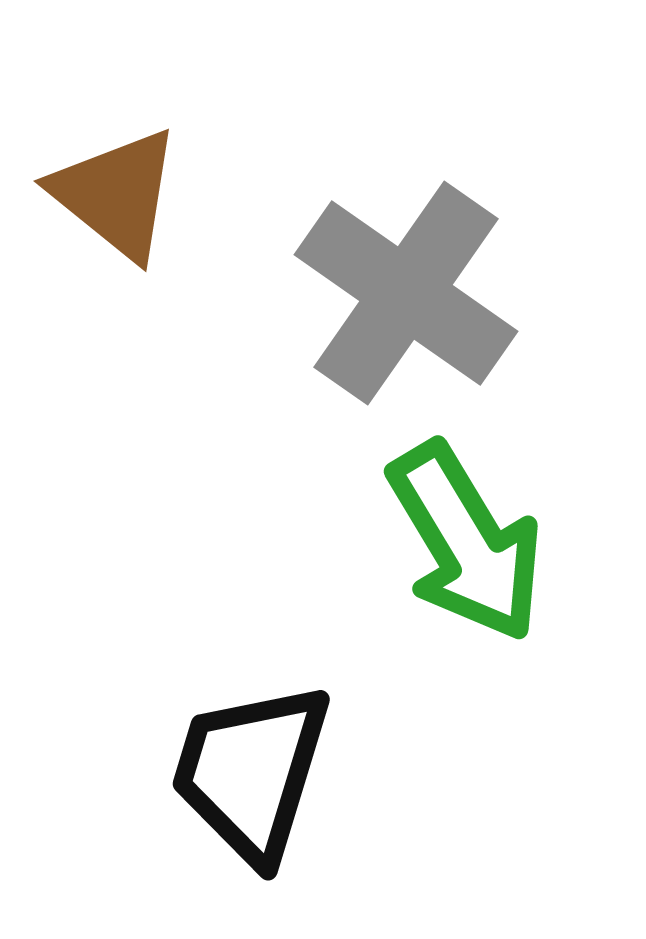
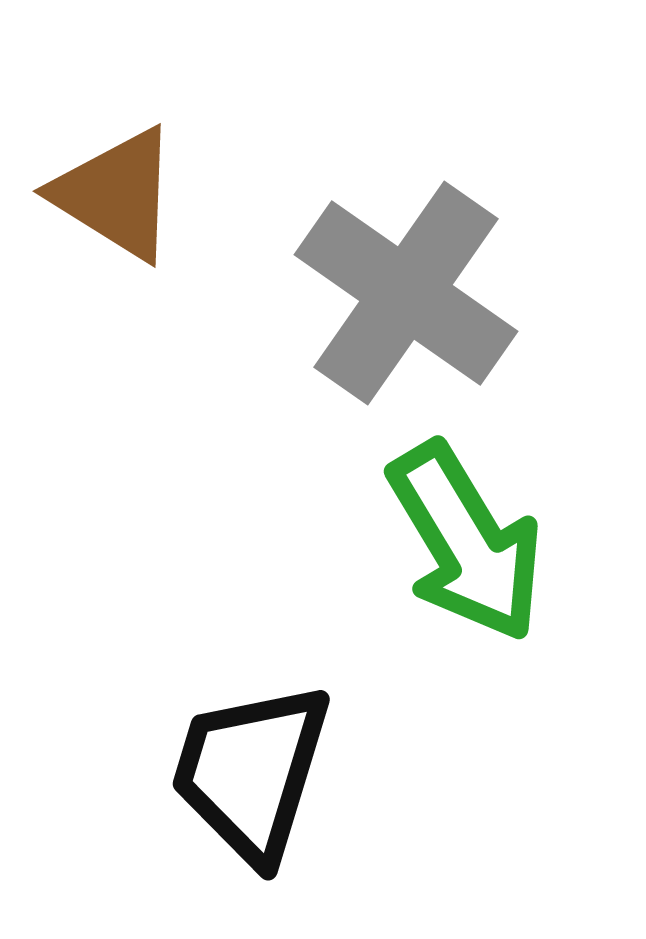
brown triangle: rotated 7 degrees counterclockwise
